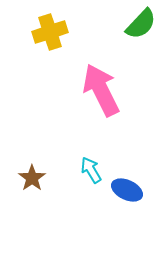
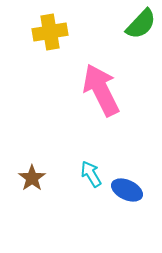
yellow cross: rotated 8 degrees clockwise
cyan arrow: moved 4 px down
